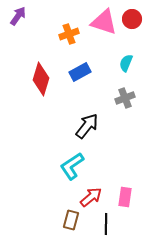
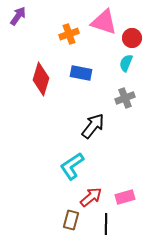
red circle: moved 19 px down
blue rectangle: moved 1 px right, 1 px down; rotated 40 degrees clockwise
black arrow: moved 6 px right
pink rectangle: rotated 66 degrees clockwise
